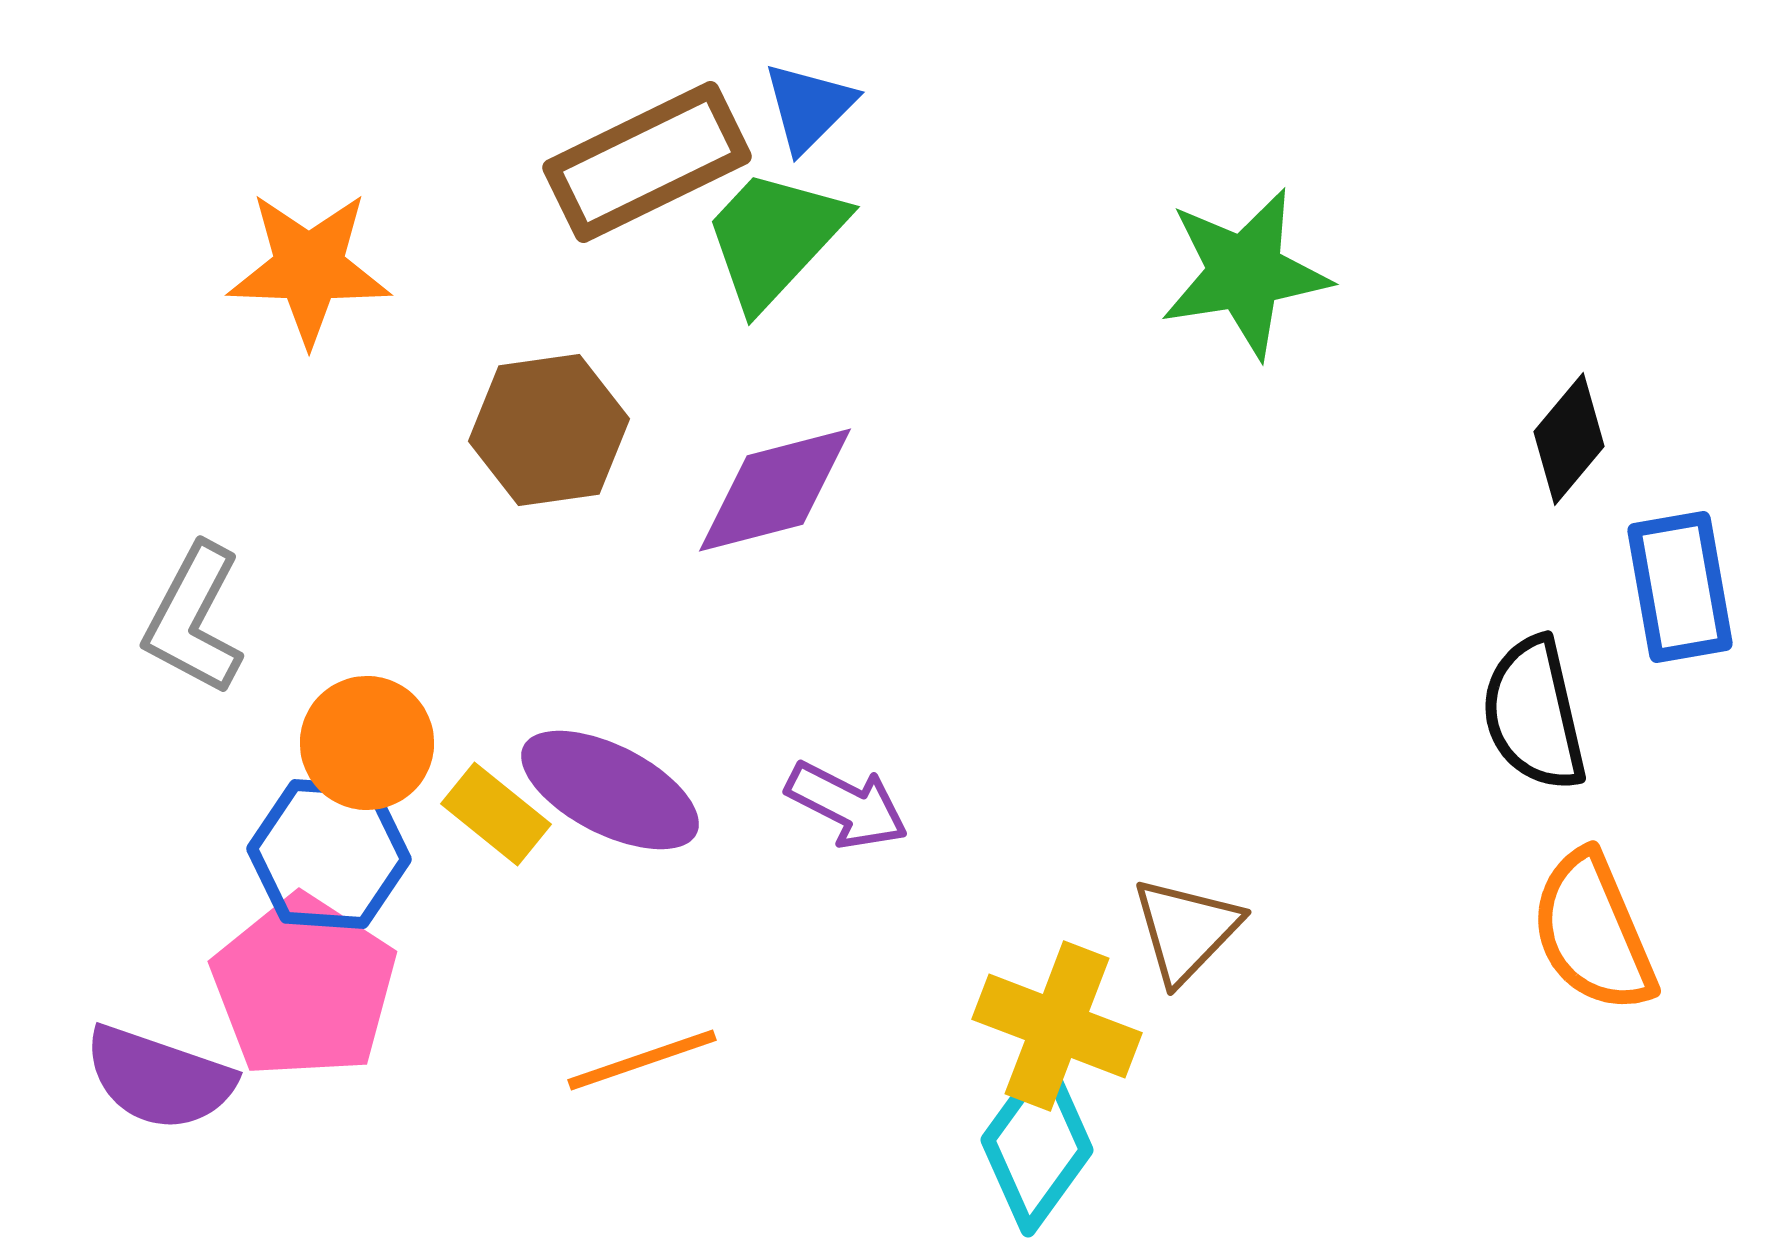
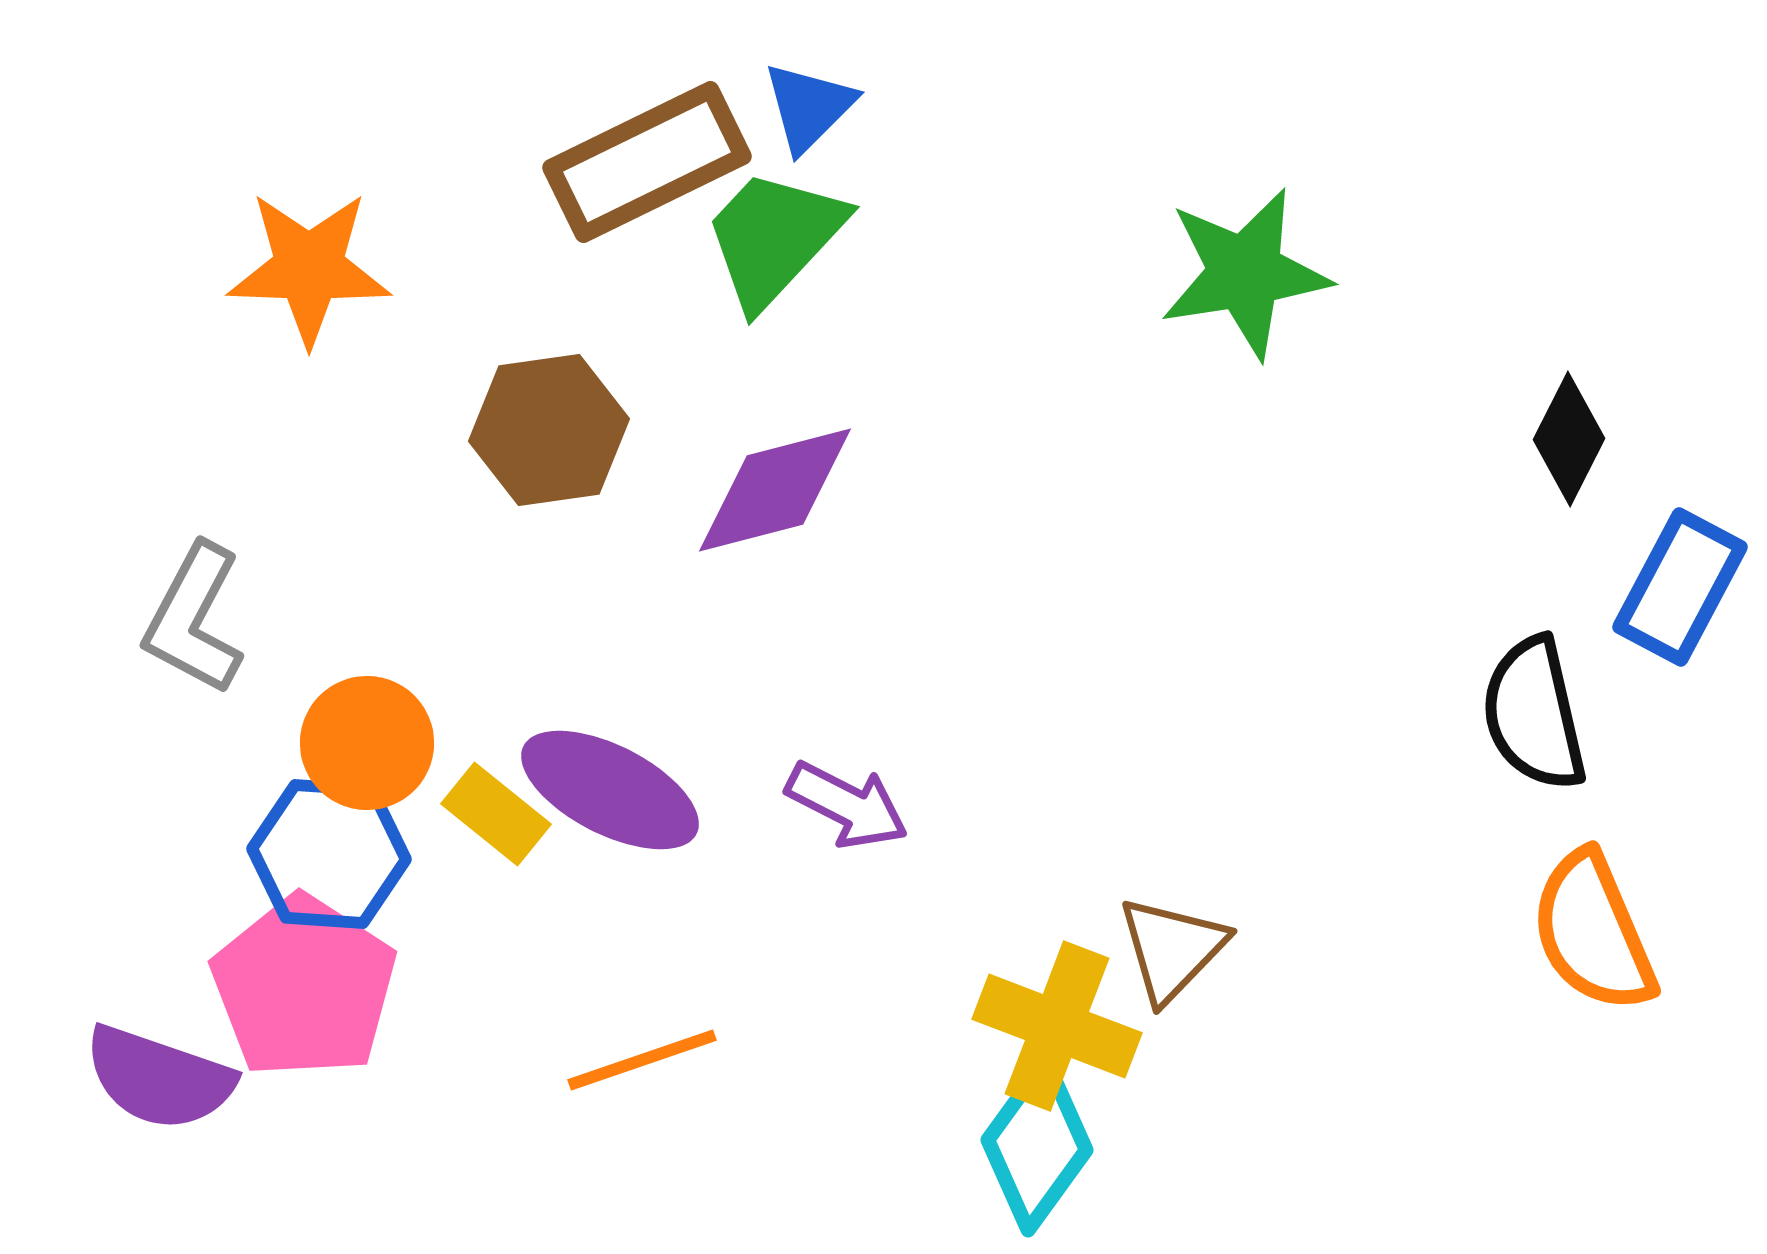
black diamond: rotated 13 degrees counterclockwise
blue rectangle: rotated 38 degrees clockwise
brown triangle: moved 14 px left, 19 px down
